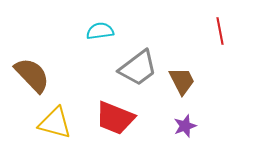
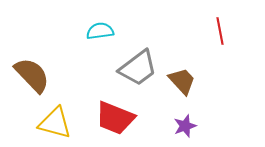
brown trapezoid: rotated 16 degrees counterclockwise
